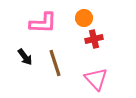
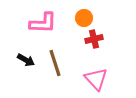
black arrow: moved 1 px right, 3 px down; rotated 24 degrees counterclockwise
